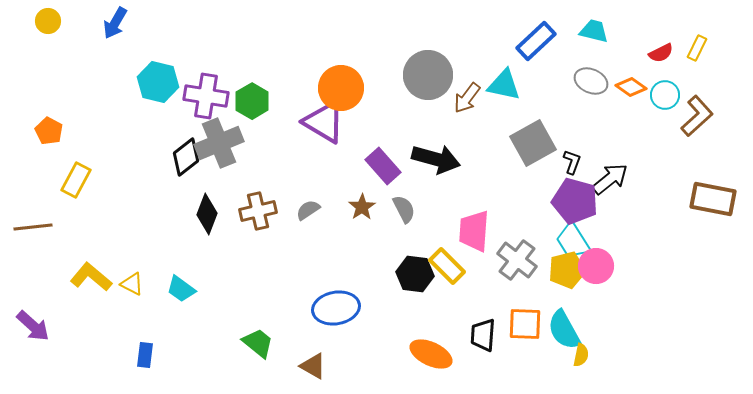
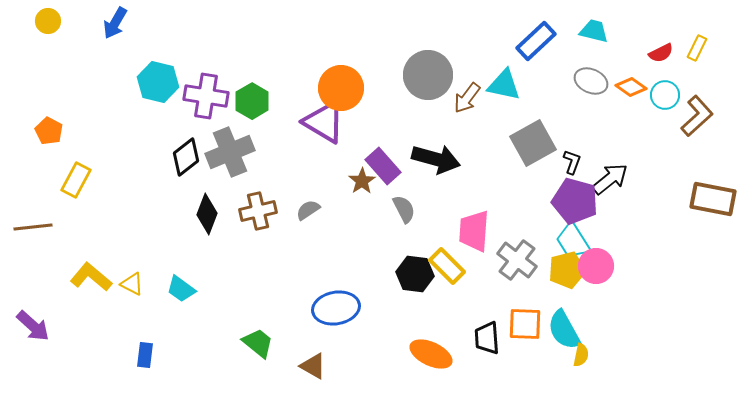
gray cross at (219, 143): moved 11 px right, 9 px down
brown star at (362, 207): moved 26 px up
black trapezoid at (483, 335): moved 4 px right, 3 px down; rotated 8 degrees counterclockwise
